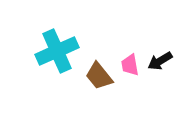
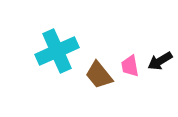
pink trapezoid: moved 1 px down
brown trapezoid: moved 1 px up
